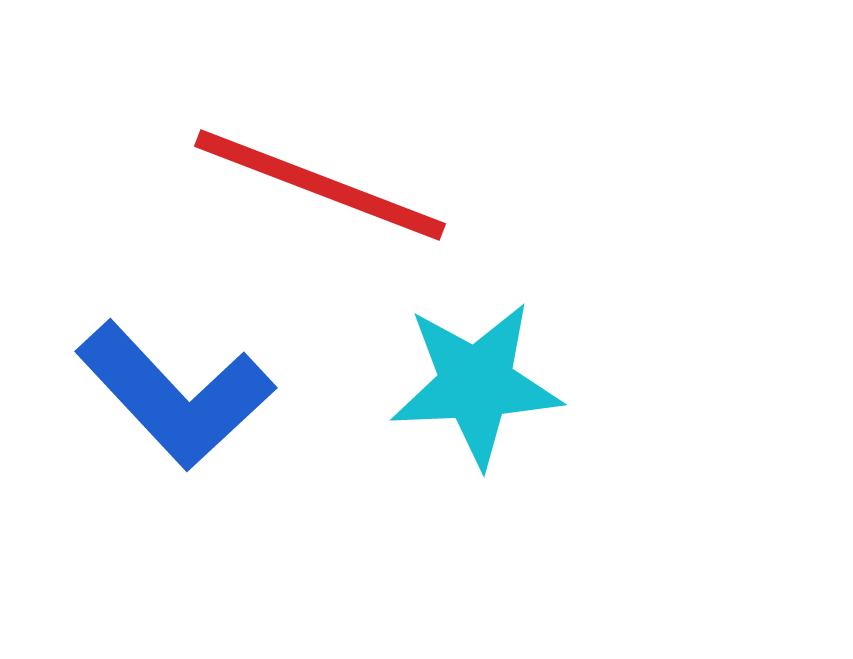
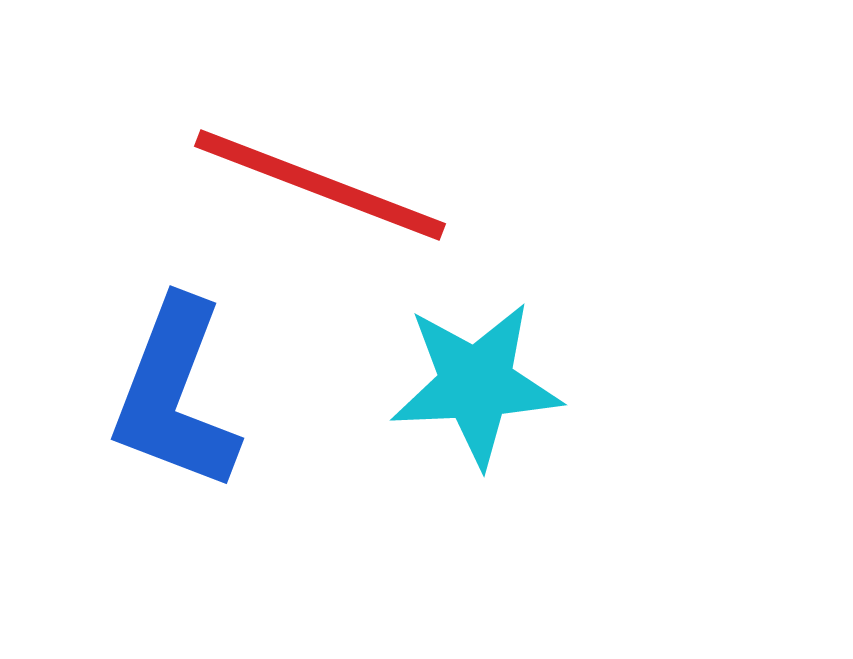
blue L-shape: rotated 64 degrees clockwise
